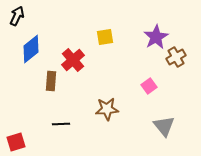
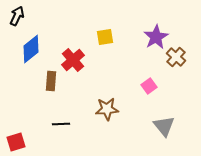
brown cross: rotated 18 degrees counterclockwise
